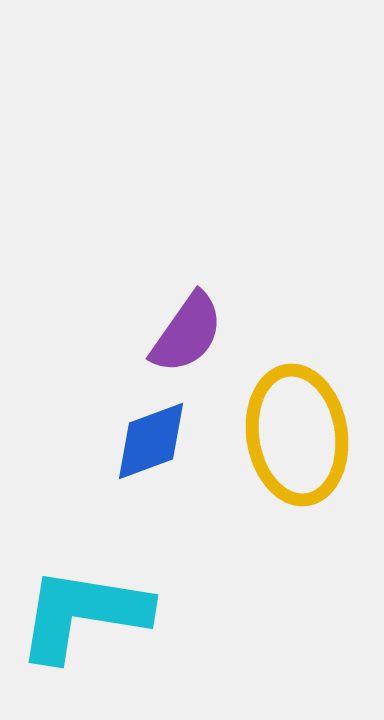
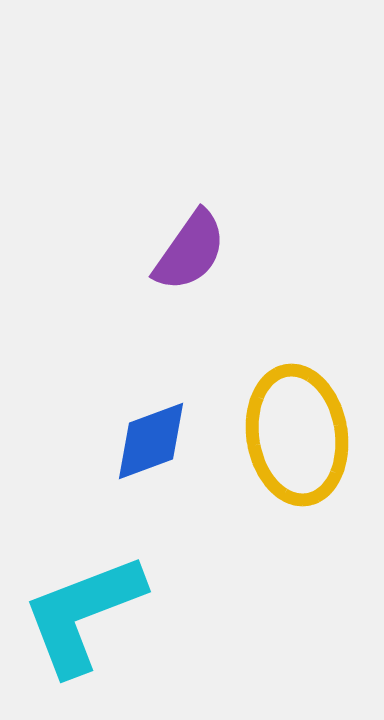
purple semicircle: moved 3 px right, 82 px up
cyan L-shape: rotated 30 degrees counterclockwise
